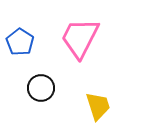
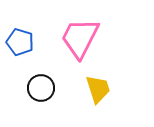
blue pentagon: rotated 16 degrees counterclockwise
yellow trapezoid: moved 17 px up
